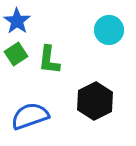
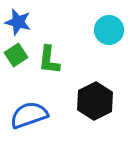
blue star: moved 1 px right, 1 px down; rotated 20 degrees counterclockwise
green square: moved 1 px down
blue semicircle: moved 1 px left, 1 px up
